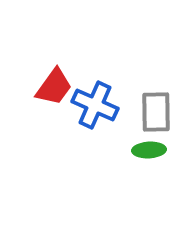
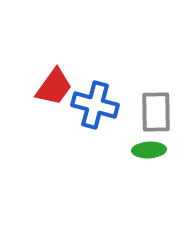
blue cross: rotated 9 degrees counterclockwise
